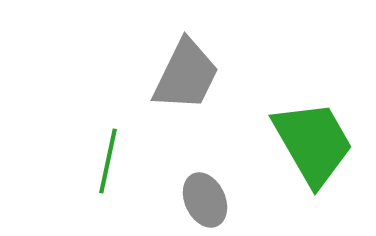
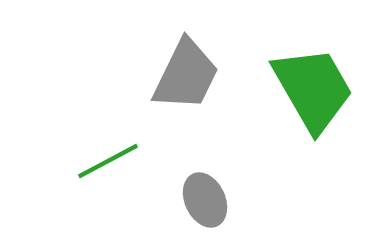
green trapezoid: moved 54 px up
green line: rotated 50 degrees clockwise
